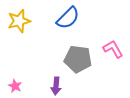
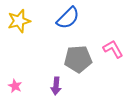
gray pentagon: rotated 12 degrees counterclockwise
